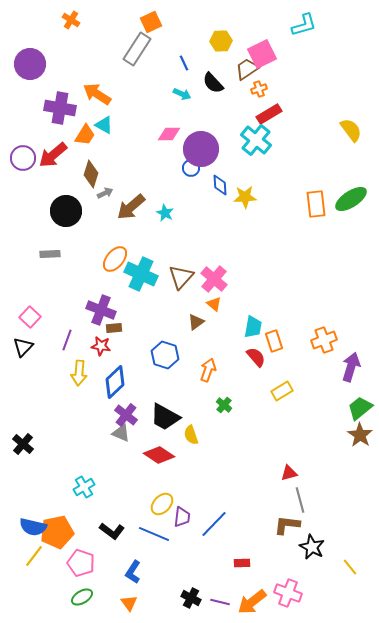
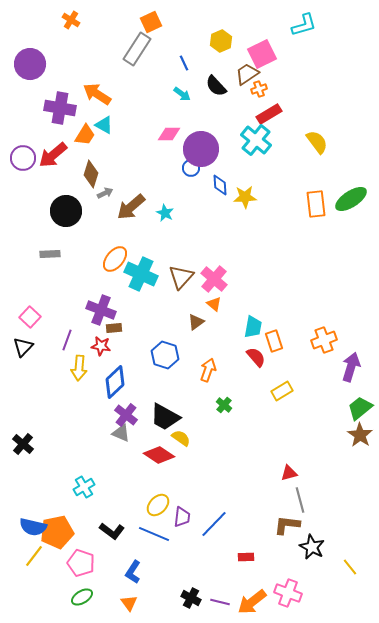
yellow hexagon at (221, 41): rotated 20 degrees counterclockwise
brown trapezoid at (247, 69): moved 5 px down
black semicircle at (213, 83): moved 3 px right, 3 px down
cyan arrow at (182, 94): rotated 12 degrees clockwise
yellow semicircle at (351, 130): moved 34 px left, 12 px down
yellow arrow at (79, 373): moved 5 px up
yellow semicircle at (191, 435): moved 10 px left, 3 px down; rotated 144 degrees clockwise
yellow ellipse at (162, 504): moved 4 px left, 1 px down
red rectangle at (242, 563): moved 4 px right, 6 px up
